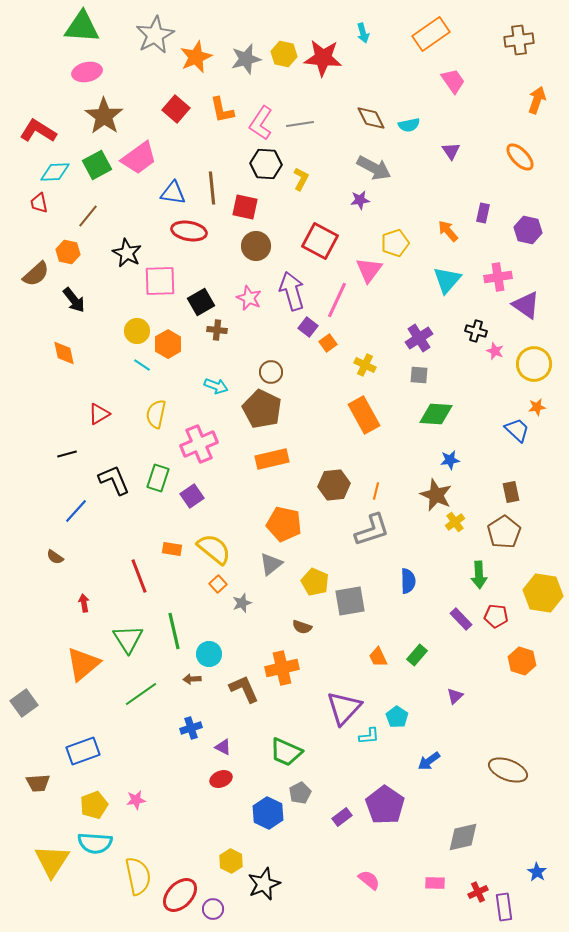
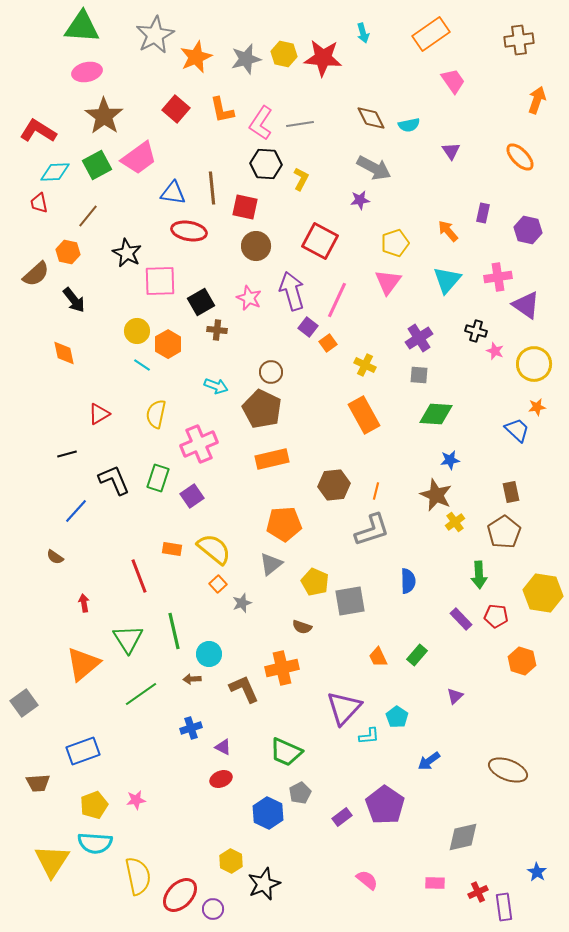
pink triangle at (369, 270): moved 19 px right, 12 px down
orange pentagon at (284, 524): rotated 16 degrees counterclockwise
pink semicircle at (369, 880): moved 2 px left
